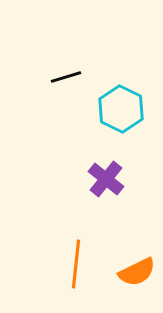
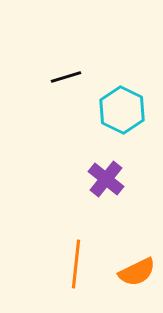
cyan hexagon: moved 1 px right, 1 px down
